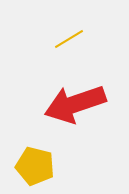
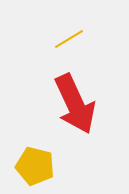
red arrow: rotated 96 degrees counterclockwise
